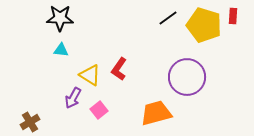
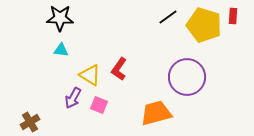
black line: moved 1 px up
pink square: moved 5 px up; rotated 30 degrees counterclockwise
